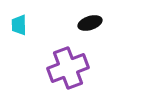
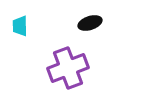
cyan trapezoid: moved 1 px right, 1 px down
